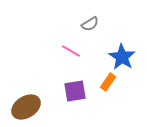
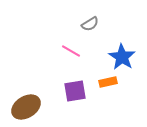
orange rectangle: rotated 42 degrees clockwise
